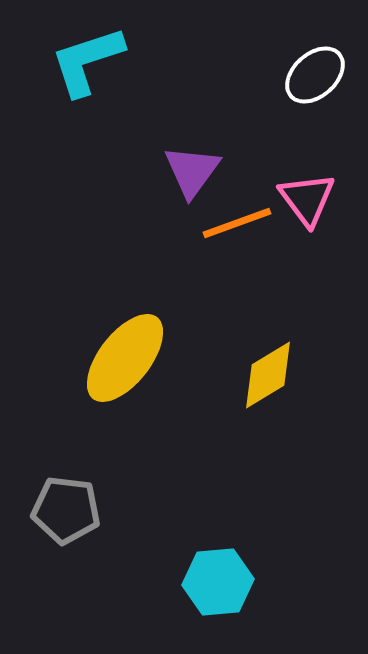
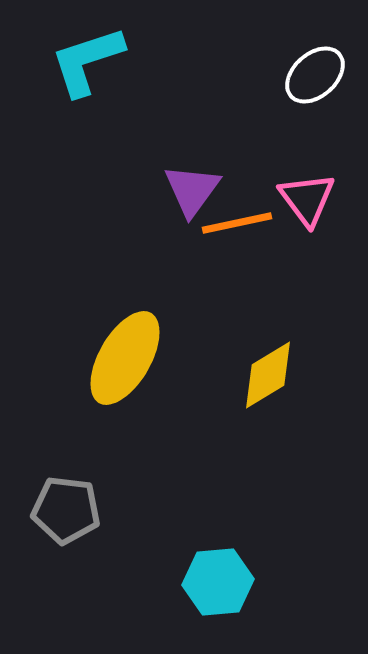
purple triangle: moved 19 px down
orange line: rotated 8 degrees clockwise
yellow ellipse: rotated 8 degrees counterclockwise
